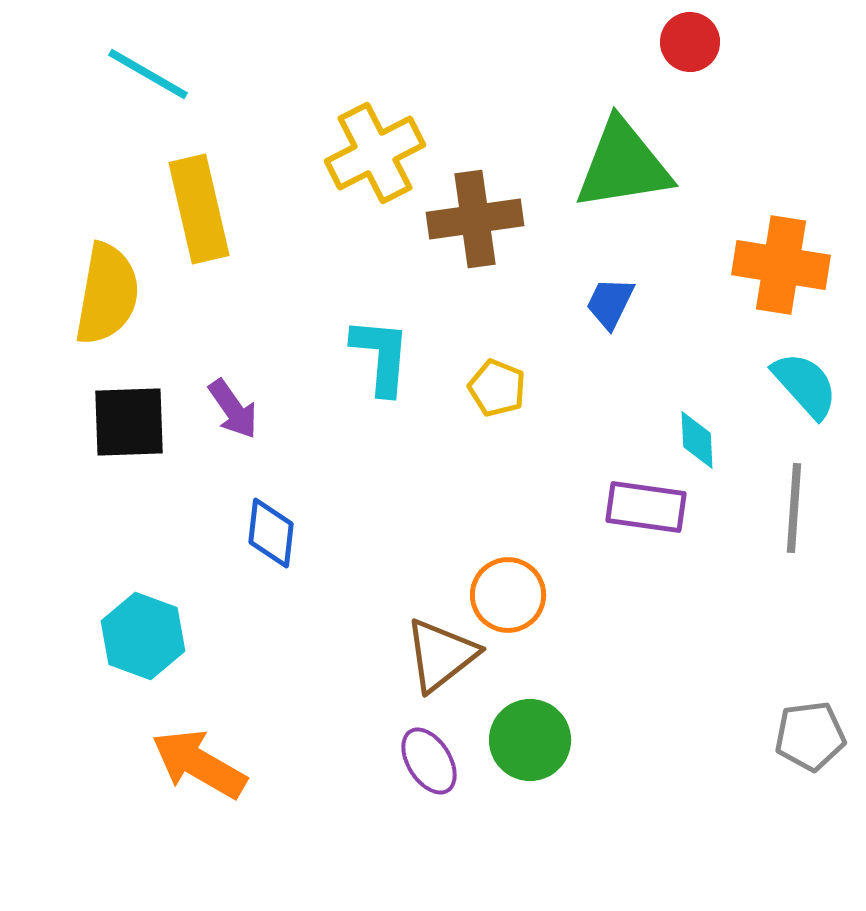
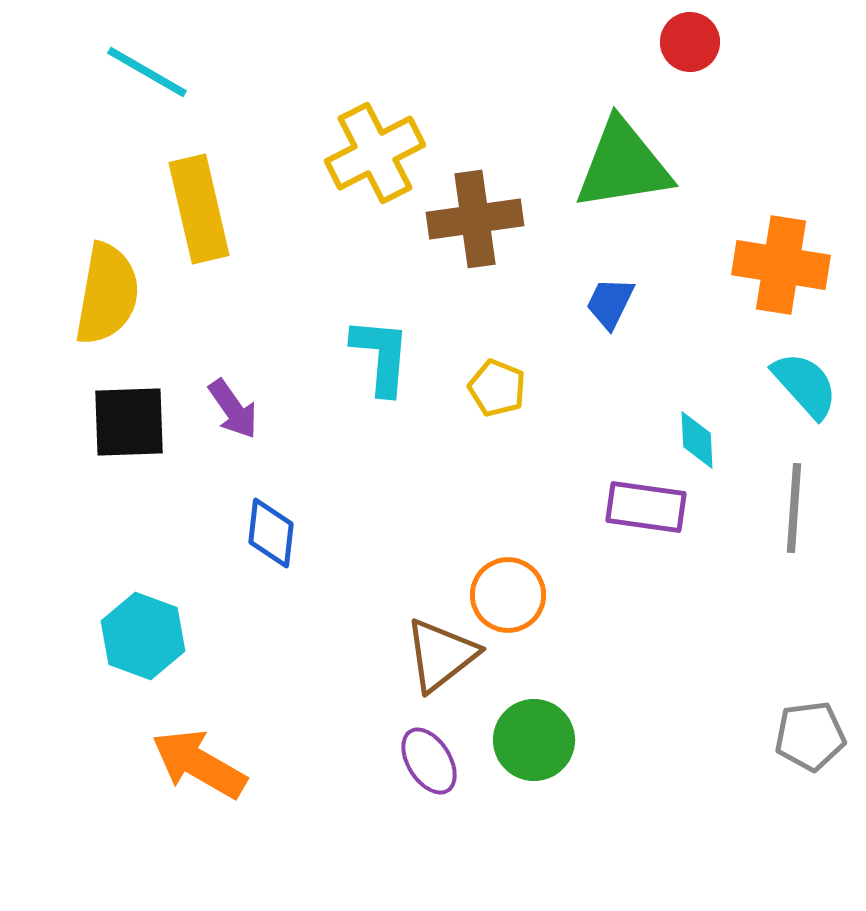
cyan line: moved 1 px left, 2 px up
green circle: moved 4 px right
